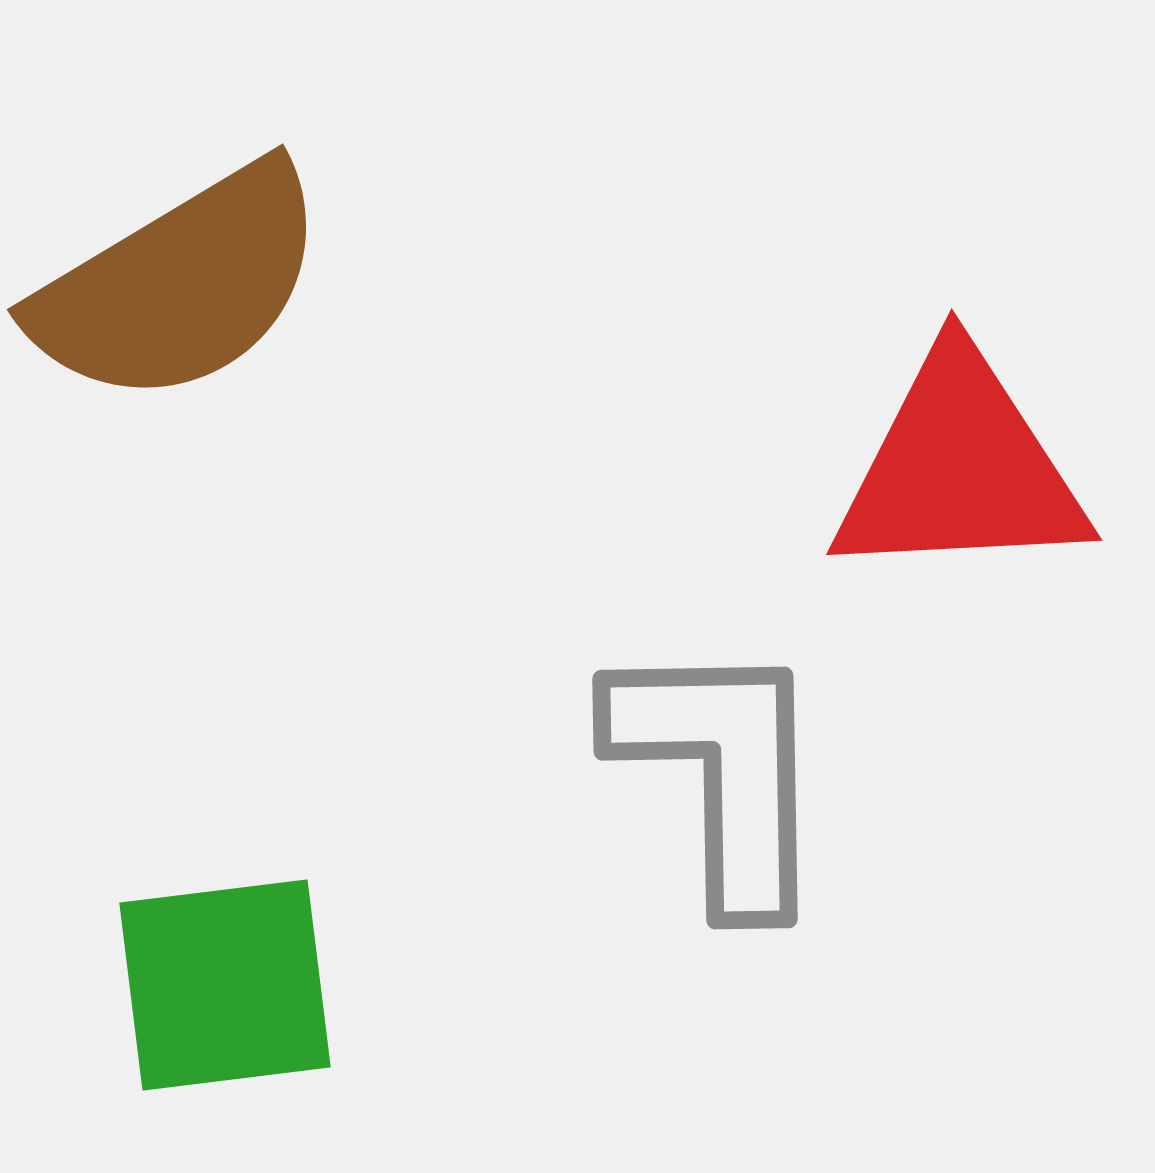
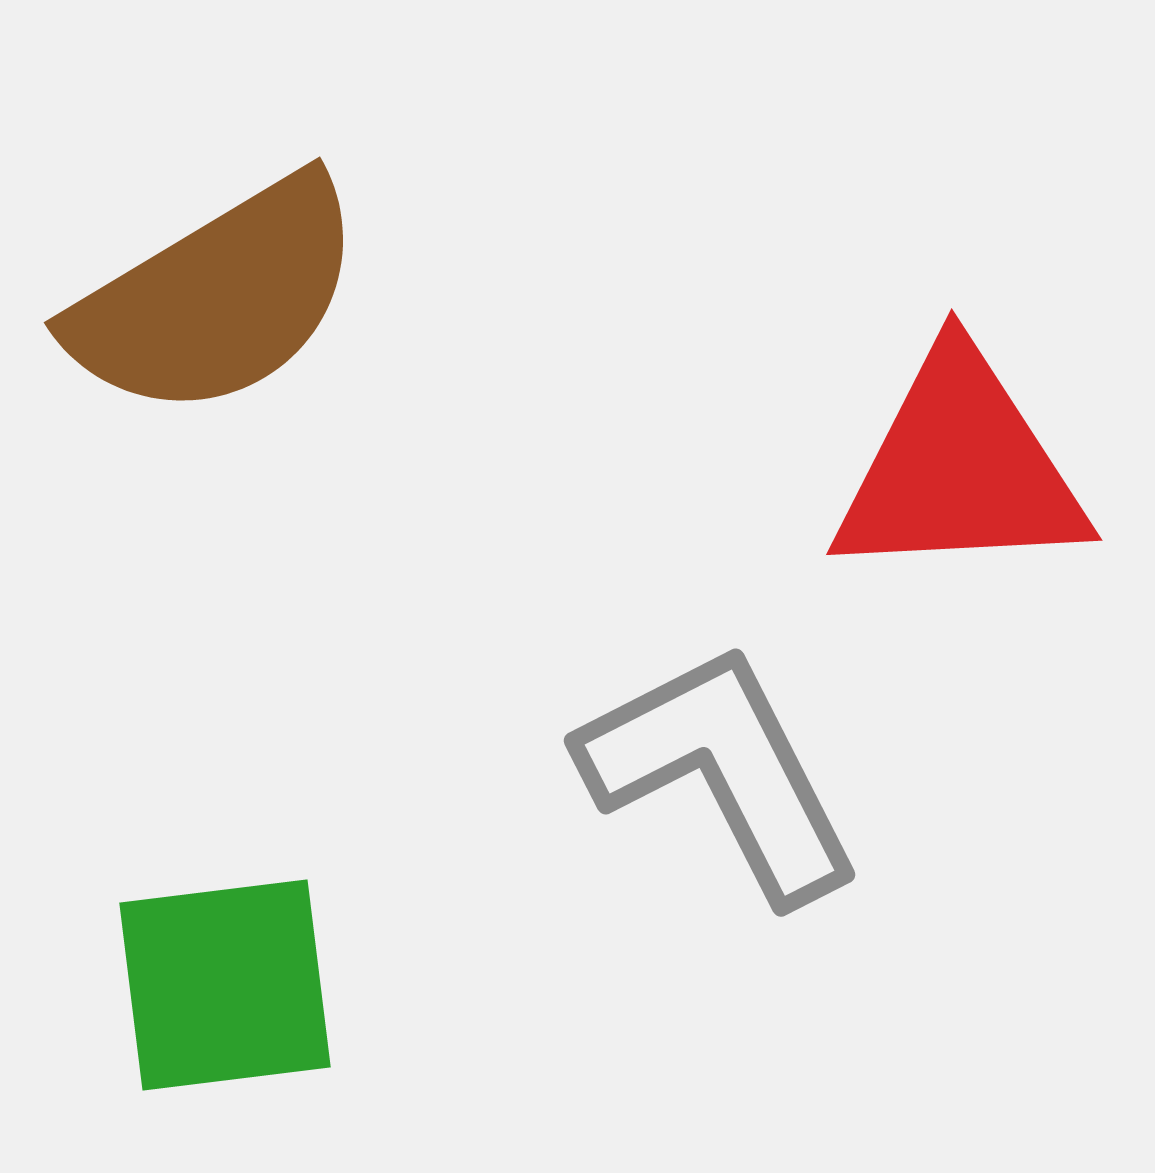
brown semicircle: moved 37 px right, 13 px down
gray L-shape: rotated 26 degrees counterclockwise
